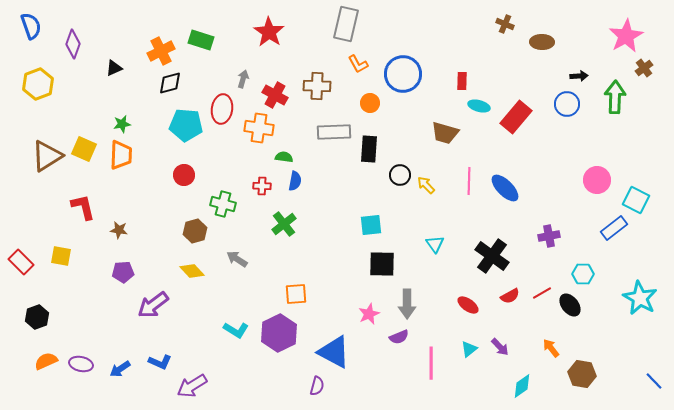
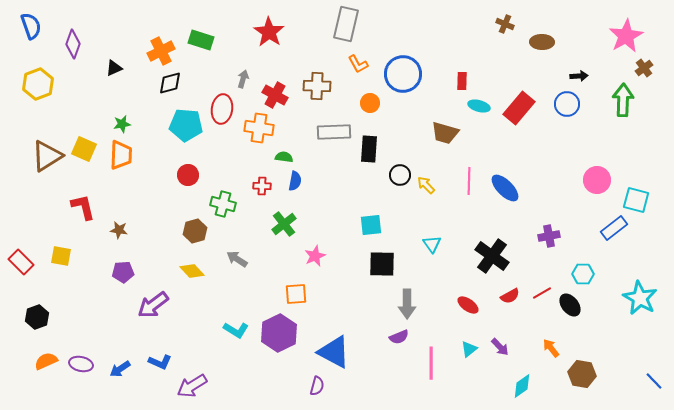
green arrow at (615, 97): moved 8 px right, 3 px down
red rectangle at (516, 117): moved 3 px right, 9 px up
red circle at (184, 175): moved 4 px right
cyan square at (636, 200): rotated 12 degrees counterclockwise
cyan triangle at (435, 244): moved 3 px left
pink star at (369, 314): moved 54 px left, 58 px up
